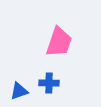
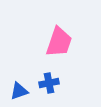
blue cross: rotated 12 degrees counterclockwise
